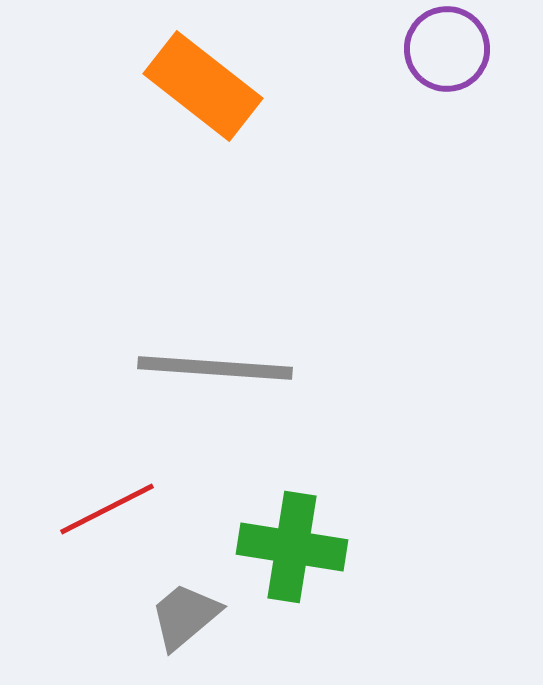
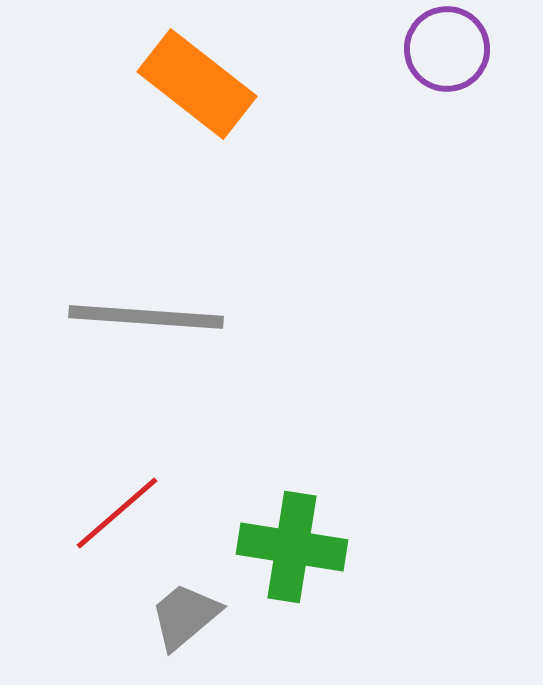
orange rectangle: moved 6 px left, 2 px up
gray line: moved 69 px left, 51 px up
red line: moved 10 px right, 4 px down; rotated 14 degrees counterclockwise
